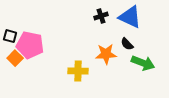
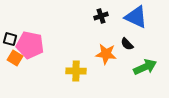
blue triangle: moved 6 px right
black square: moved 3 px down
orange star: rotated 10 degrees clockwise
orange square: rotated 14 degrees counterclockwise
green arrow: moved 2 px right, 4 px down; rotated 45 degrees counterclockwise
yellow cross: moved 2 px left
